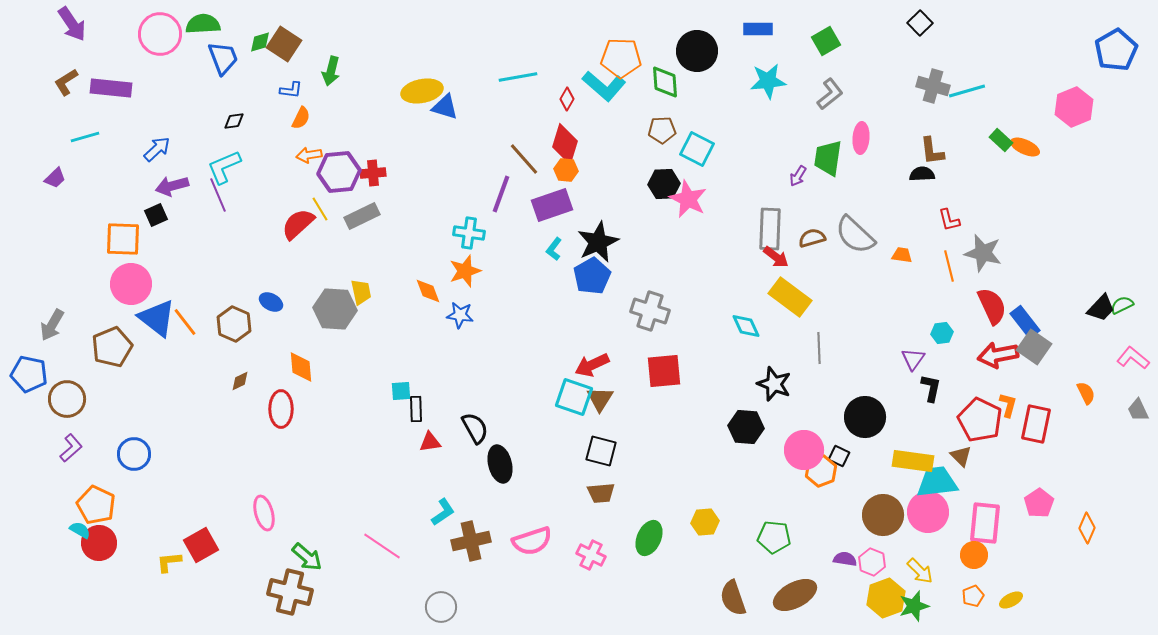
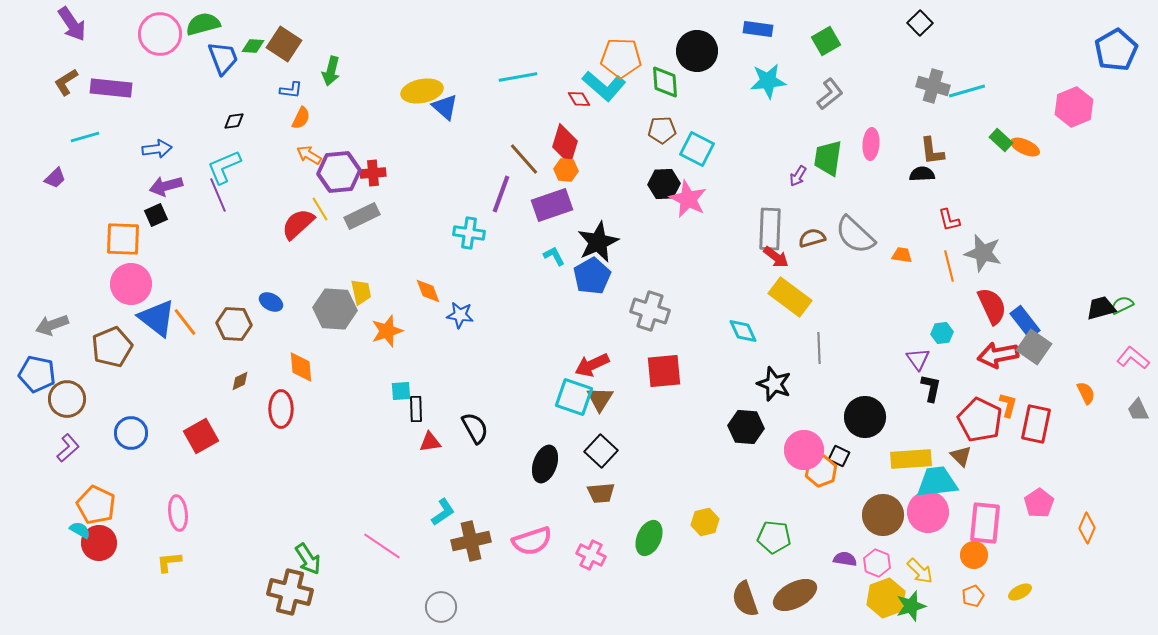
green semicircle at (203, 24): rotated 12 degrees counterclockwise
blue rectangle at (758, 29): rotated 8 degrees clockwise
green diamond at (260, 42): moved 7 px left, 4 px down; rotated 20 degrees clockwise
red diamond at (567, 99): moved 12 px right; rotated 60 degrees counterclockwise
blue triangle at (445, 107): rotated 24 degrees clockwise
pink ellipse at (861, 138): moved 10 px right, 6 px down
blue arrow at (157, 149): rotated 36 degrees clockwise
orange arrow at (309, 155): rotated 40 degrees clockwise
purple arrow at (172, 186): moved 6 px left
cyan L-shape at (554, 249): moved 7 px down; rotated 115 degrees clockwise
orange star at (465, 271): moved 78 px left, 60 px down
black trapezoid at (1101, 308): rotated 148 degrees counterclockwise
brown hexagon at (234, 324): rotated 20 degrees counterclockwise
gray arrow at (52, 325): rotated 40 degrees clockwise
cyan diamond at (746, 326): moved 3 px left, 5 px down
purple triangle at (913, 359): moved 5 px right; rotated 10 degrees counterclockwise
blue pentagon at (29, 374): moved 8 px right
purple L-shape at (71, 448): moved 3 px left
black square at (601, 451): rotated 28 degrees clockwise
blue circle at (134, 454): moved 3 px left, 21 px up
yellow rectangle at (913, 461): moved 2 px left, 2 px up; rotated 12 degrees counterclockwise
black ellipse at (500, 464): moved 45 px right; rotated 33 degrees clockwise
pink ellipse at (264, 513): moved 86 px left; rotated 8 degrees clockwise
yellow hexagon at (705, 522): rotated 8 degrees counterclockwise
red square at (201, 545): moved 109 px up
green arrow at (307, 557): moved 1 px right, 2 px down; rotated 16 degrees clockwise
pink hexagon at (872, 562): moved 5 px right, 1 px down
brown semicircle at (733, 598): moved 12 px right, 1 px down
yellow ellipse at (1011, 600): moved 9 px right, 8 px up
green star at (914, 606): moved 3 px left
